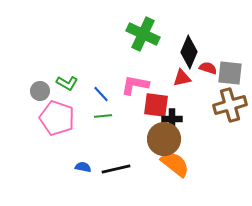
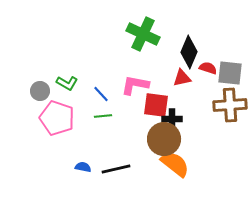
brown cross: rotated 12 degrees clockwise
